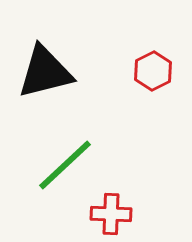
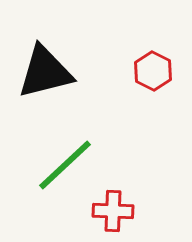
red hexagon: rotated 6 degrees counterclockwise
red cross: moved 2 px right, 3 px up
